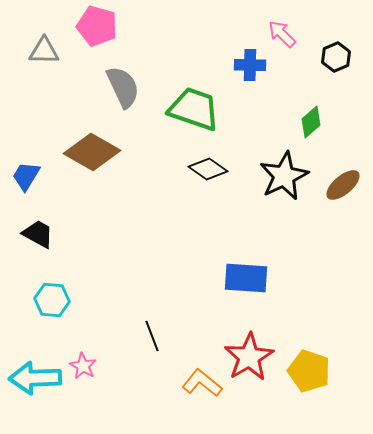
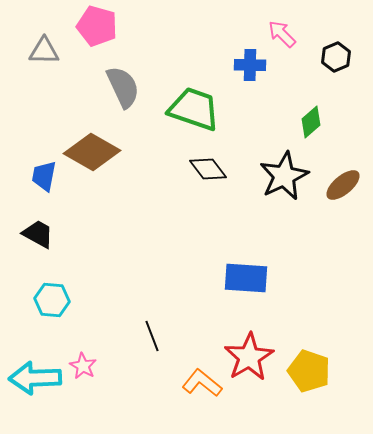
black diamond: rotated 18 degrees clockwise
blue trapezoid: moved 18 px right; rotated 20 degrees counterclockwise
